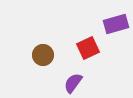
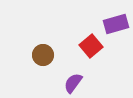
red square: moved 3 px right, 2 px up; rotated 15 degrees counterclockwise
